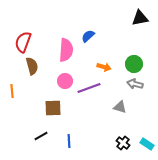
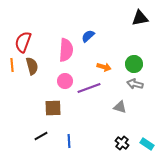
orange line: moved 26 px up
black cross: moved 1 px left
